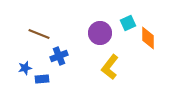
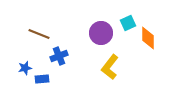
purple circle: moved 1 px right
